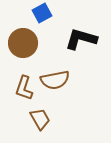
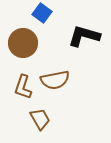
blue square: rotated 24 degrees counterclockwise
black L-shape: moved 3 px right, 3 px up
brown L-shape: moved 1 px left, 1 px up
